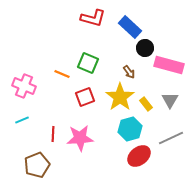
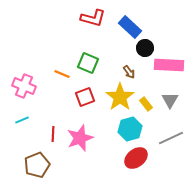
pink rectangle: rotated 12 degrees counterclockwise
pink star: rotated 16 degrees counterclockwise
red ellipse: moved 3 px left, 2 px down
